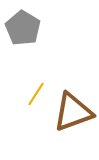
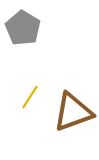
yellow line: moved 6 px left, 3 px down
